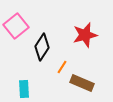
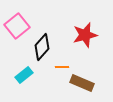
pink square: moved 1 px right
black diamond: rotated 8 degrees clockwise
orange line: rotated 56 degrees clockwise
cyan rectangle: moved 14 px up; rotated 54 degrees clockwise
